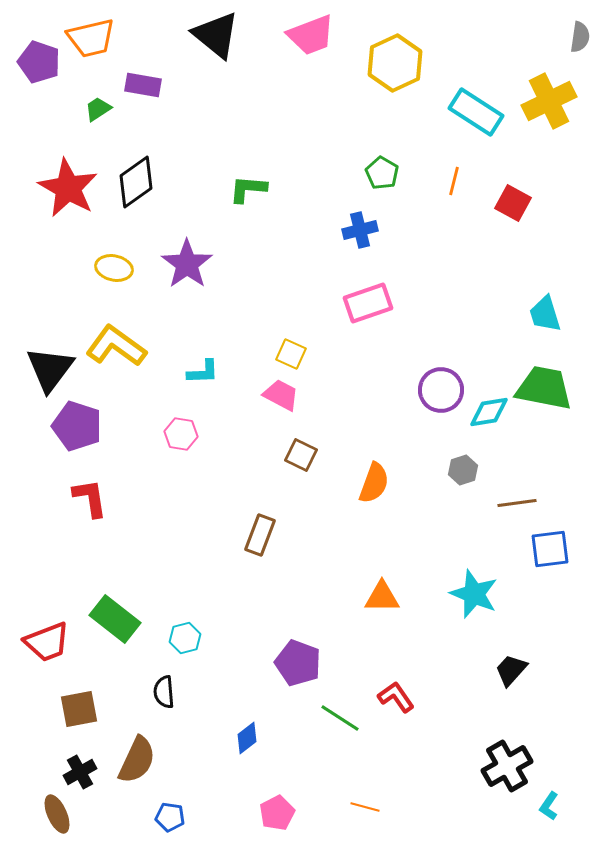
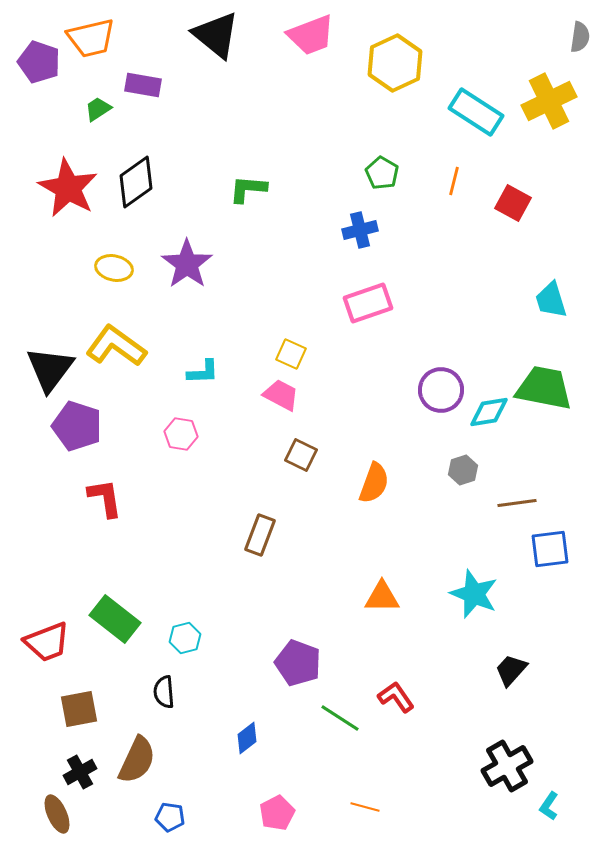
cyan trapezoid at (545, 314): moved 6 px right, 14 px up
red L-shape at (90, 498): moved 15 px right
